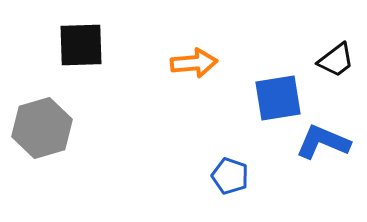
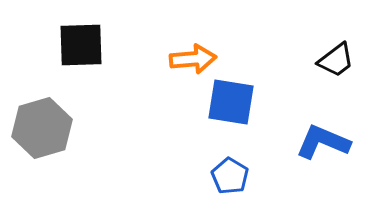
orange arrow: moved 1 px left, 4 px up
blue square: moved 47 px left, 4 px down; rotated 18 degrees clockwise
blue pentagon: rotated 12 degrees clockwise
